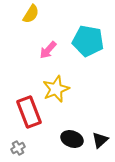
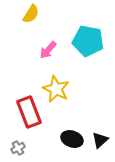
yellow star: rotated 24 degrees counterclockwise
